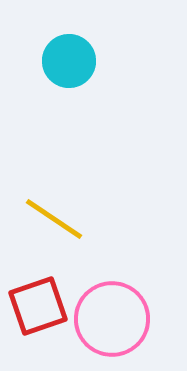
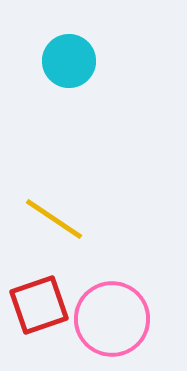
red square: moved 1 px right, 1 px up
